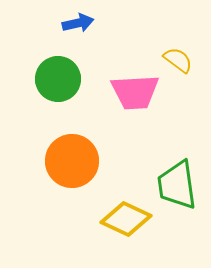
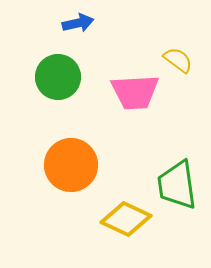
green circle: moved 2 px up
orange circle: moved 1 px left, 4 px down
